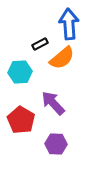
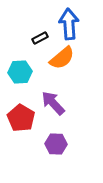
black rectangle: moved 6 px up
red pentagon: moved 2 px up
